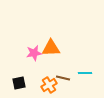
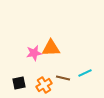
cyan line: rotated 24 degrees counterclockwise
orange cross: moved 5 px left
